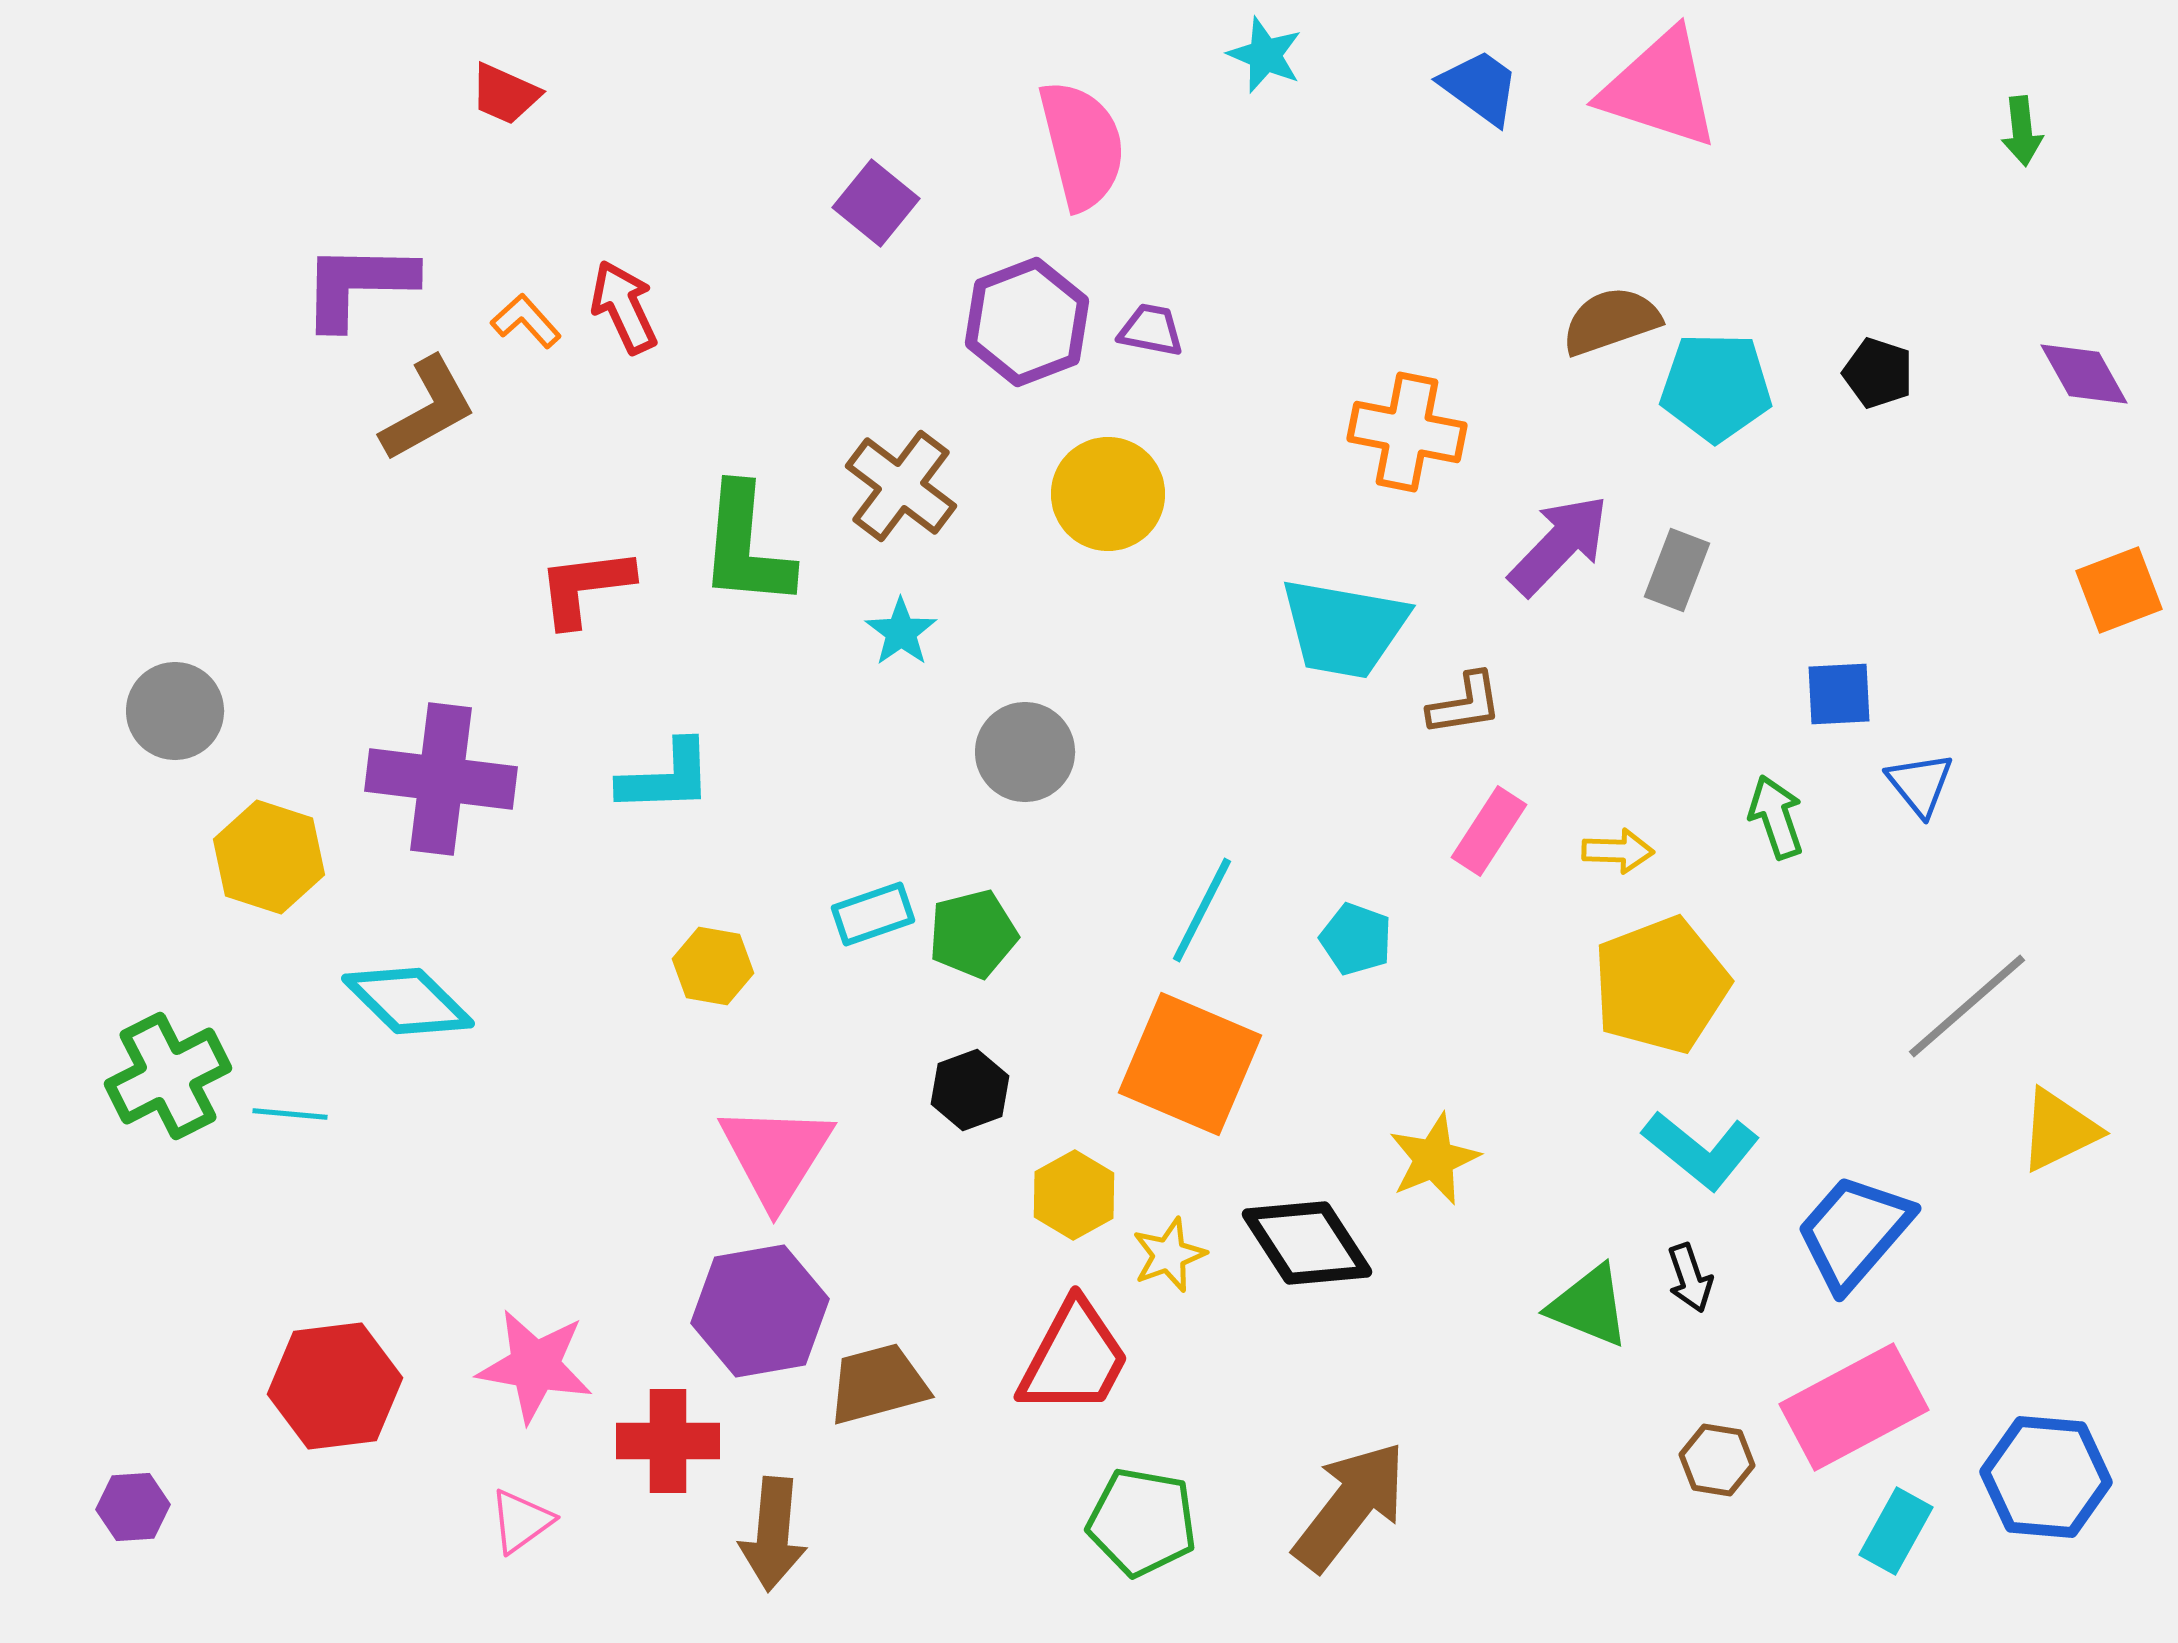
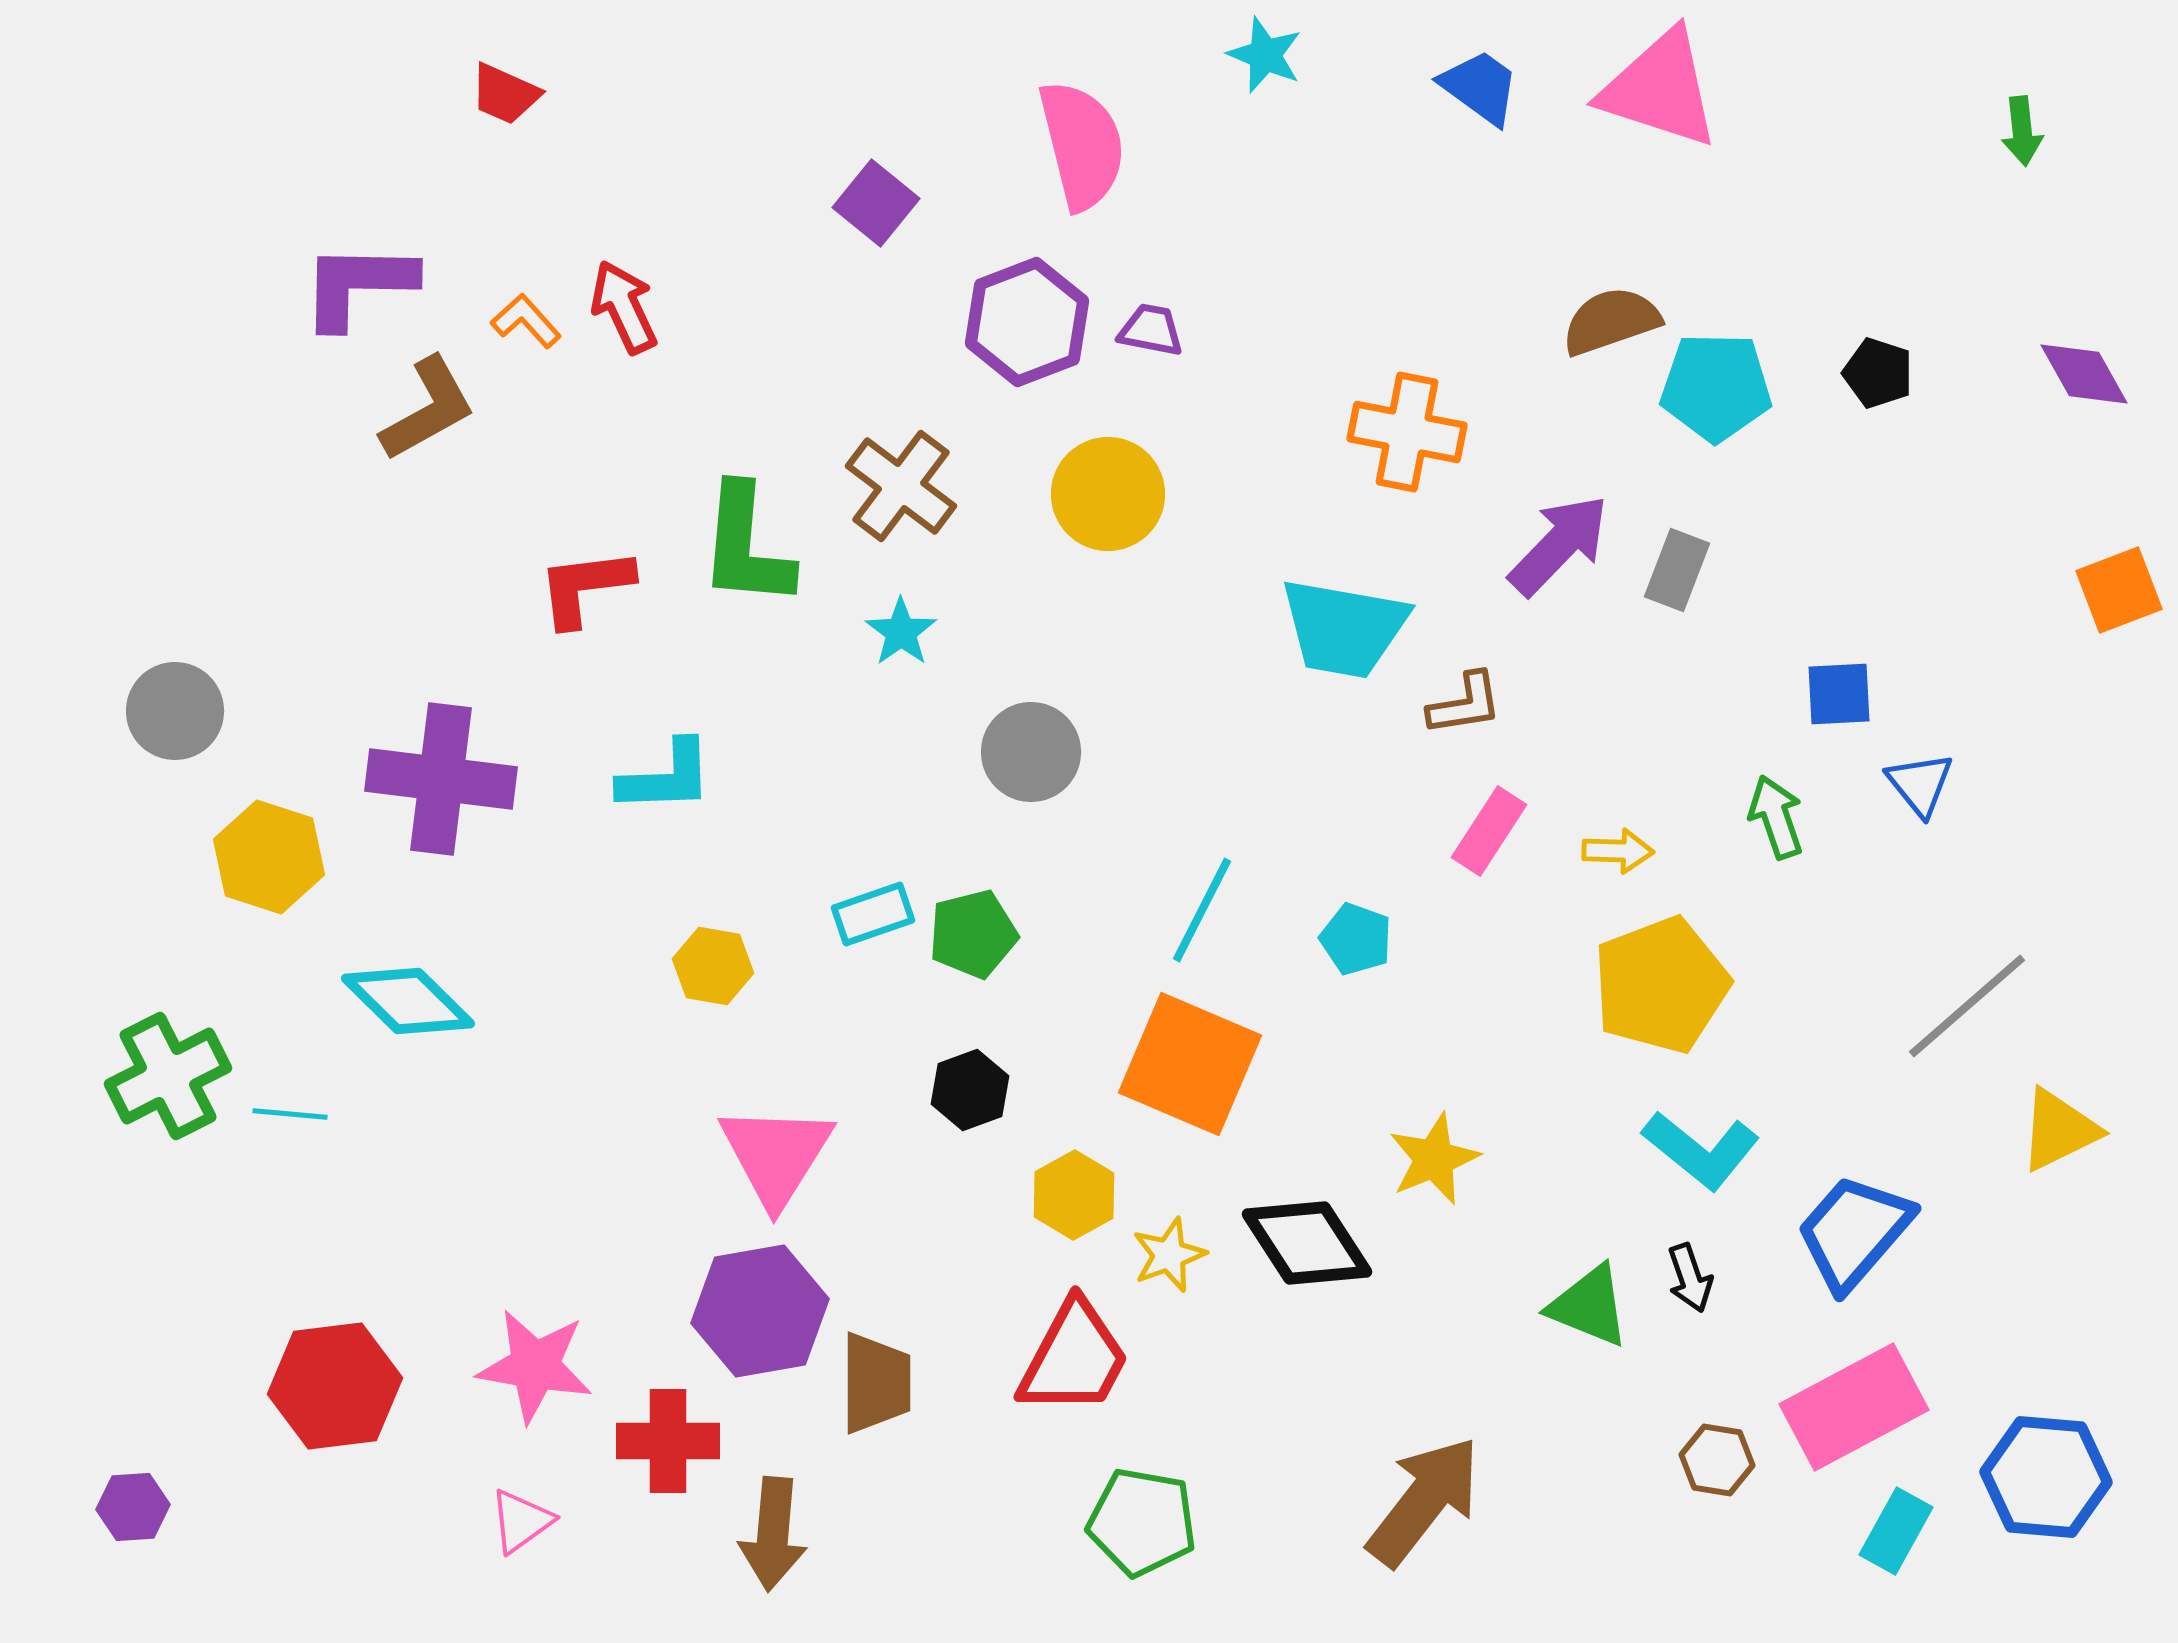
gray circle at (1025, 752): moved 6 px right
brown trapezoid at (878, 1384): moved 2 px left, 1 px up; rotated 105 degrees clockwise
brown arrow at (1350, 1506): moved 74 px right, 5 px up
